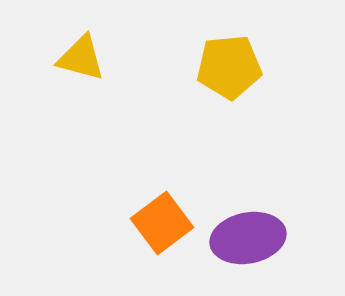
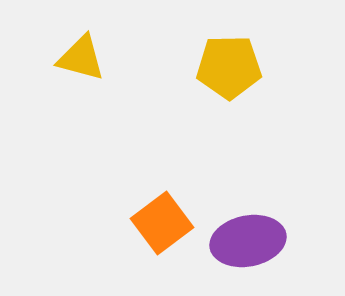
yellow pentagon: rotated 4 degrees clockwise
purple ellipse: moved 3 px down
